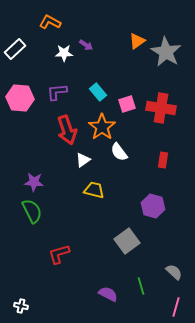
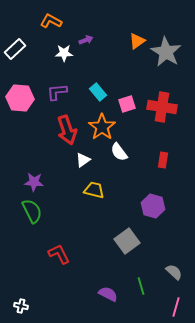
orange L-shape: moved 1 px right, 1 px up
purple arrow: moved 5 px up; rotated 56 degrees counterclockwise
red cross: moved 1 px right, 1 px up
red L-shape: rotated 80 degrees clockwise
